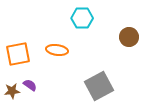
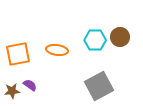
cyan hexagon: moved 13 px right, 22 px down
brown circle: moved 9 px left
